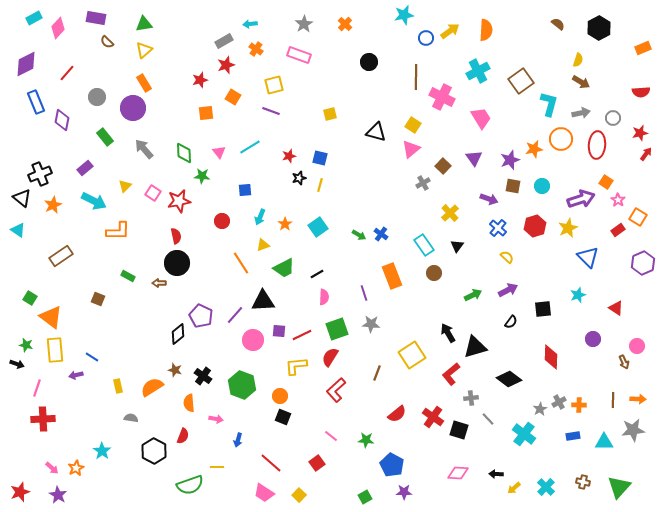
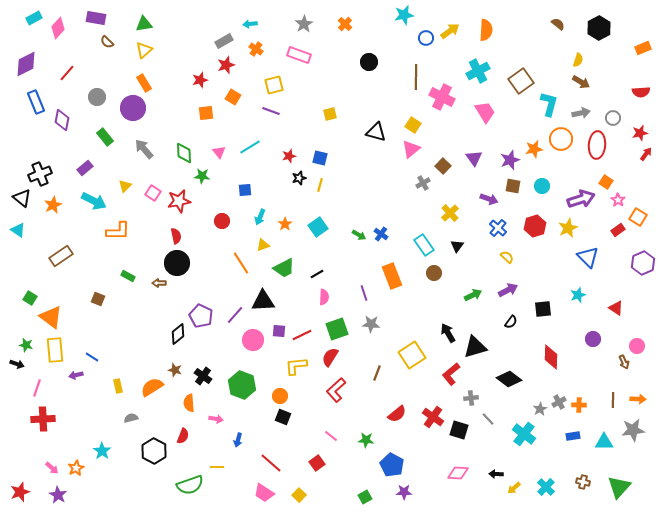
pink trapezoid at (481, 118): moved 4 px right, 6 px up
gray semicircle at (131, 418): rotated 24 degrees counterclockwise
